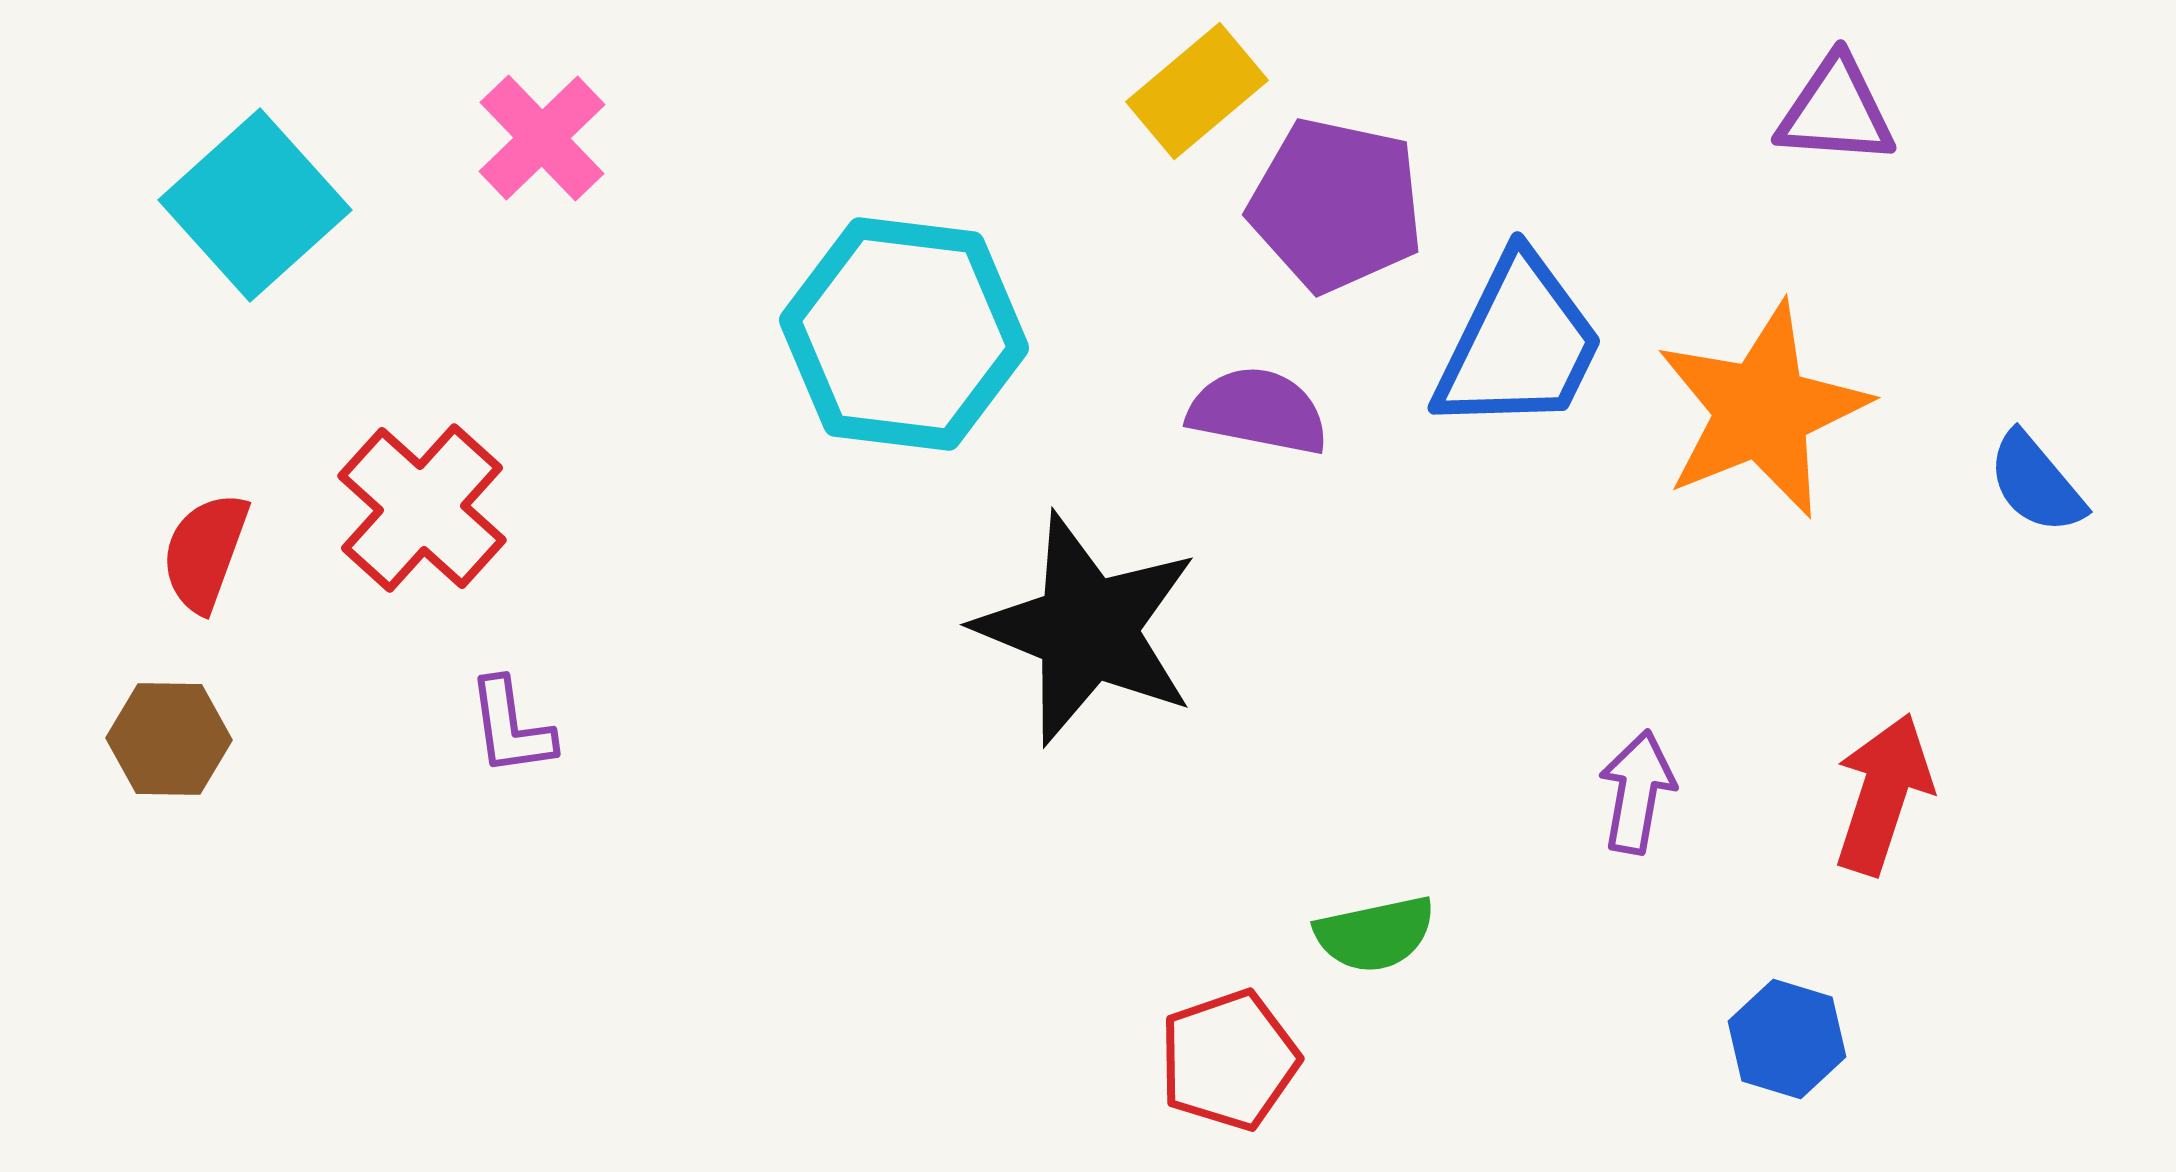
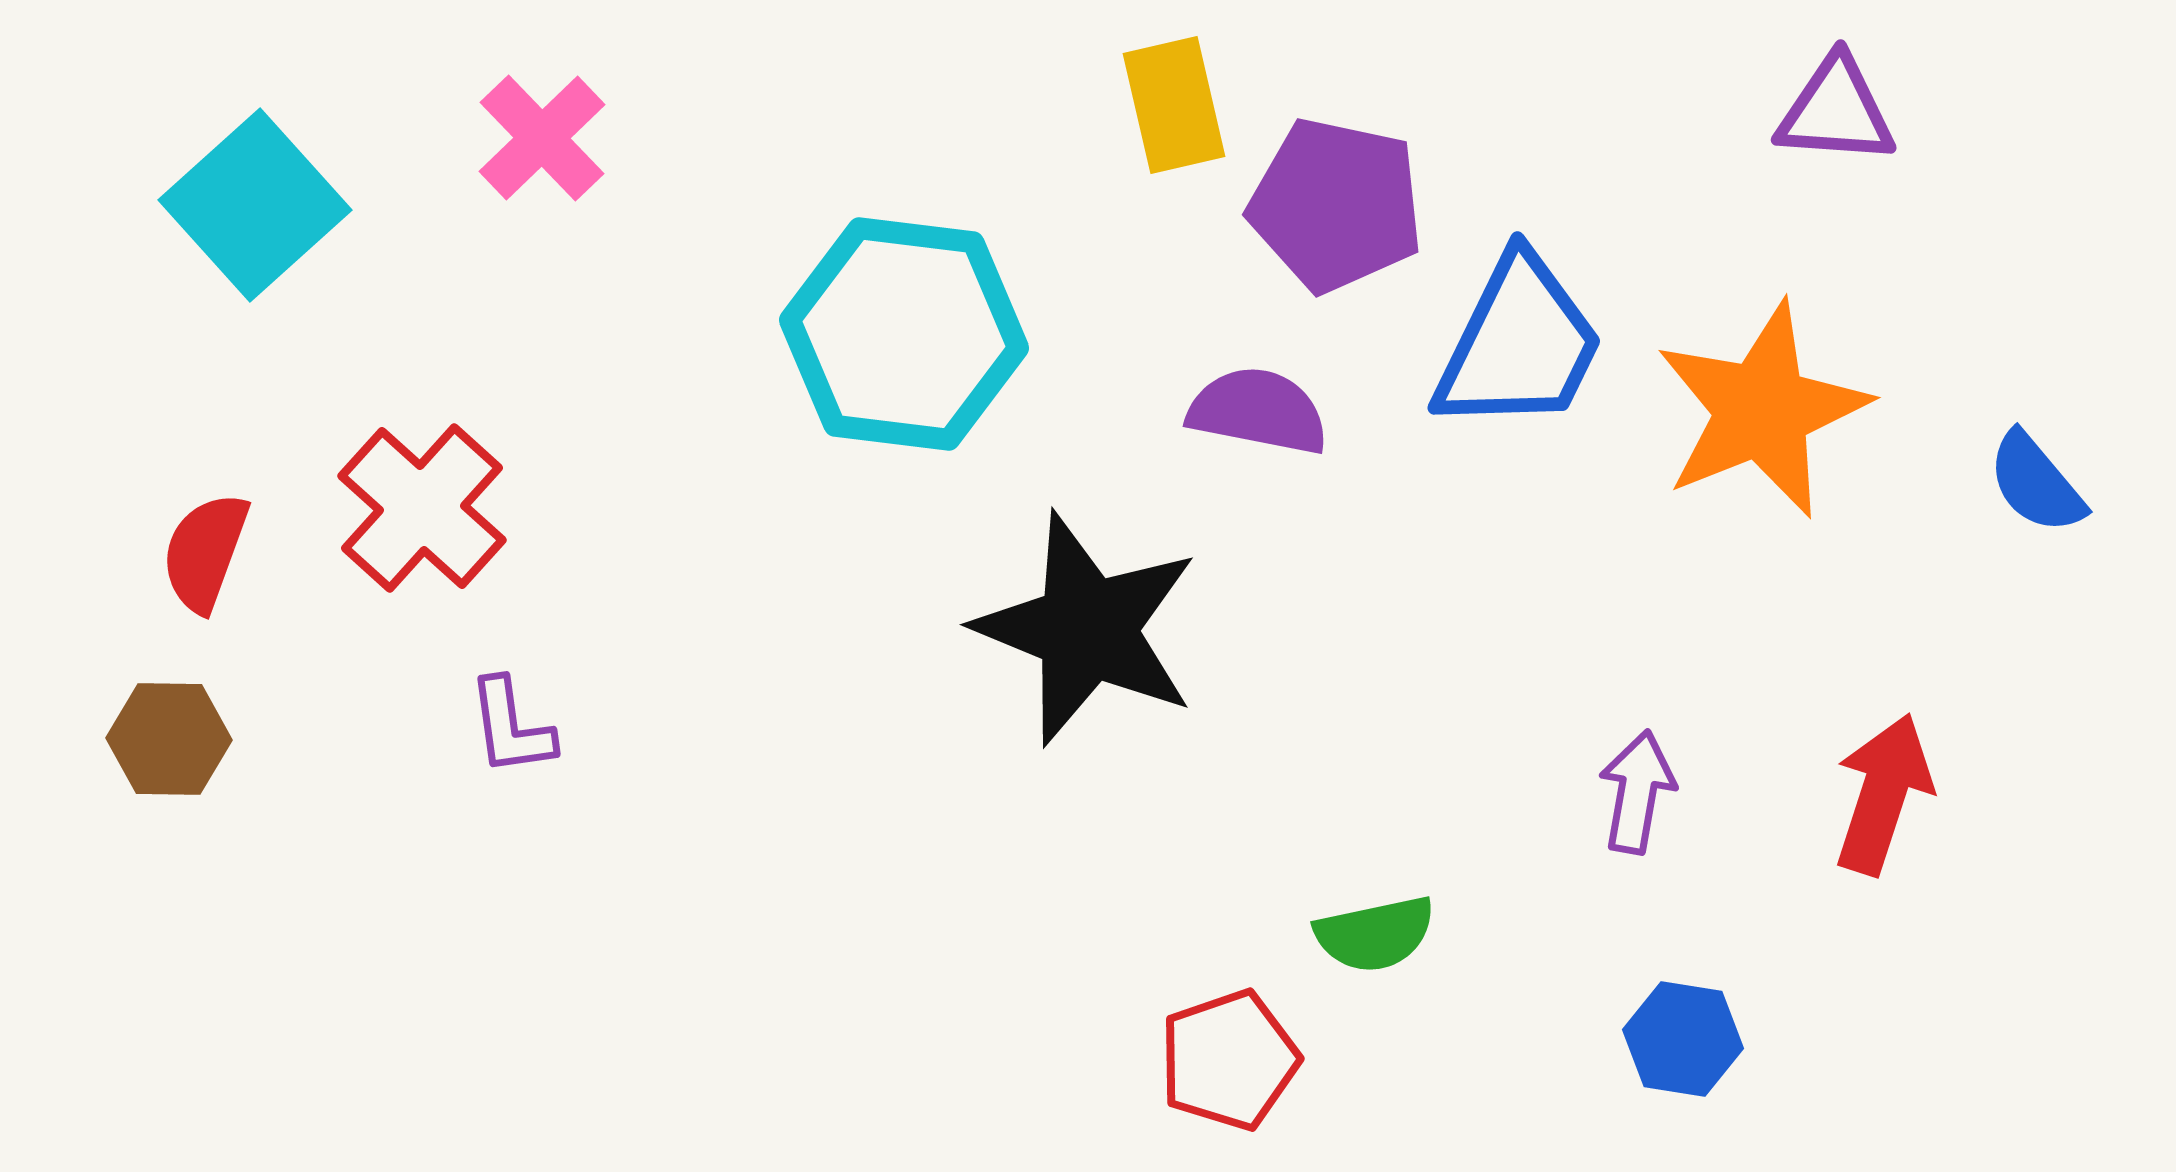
yellow rectangle: moved 23 px left, 14 px down; rotated 63 degrees counterclockwise
blue hexagon: moved 104 px left; rotated 8 degrees counterclockwise
